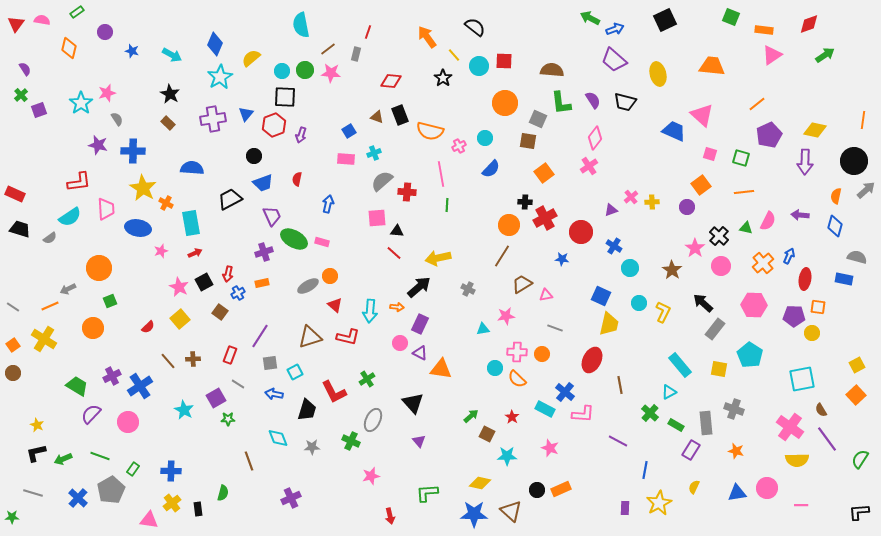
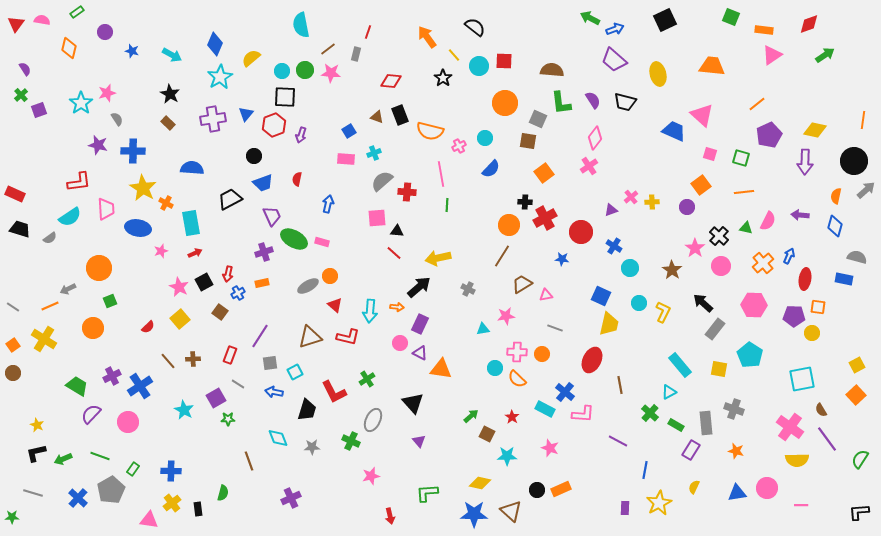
blue arrow at (274, 394): moved 2 px up
